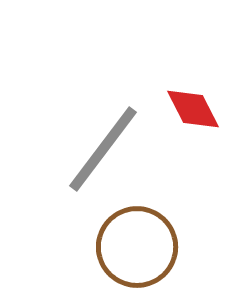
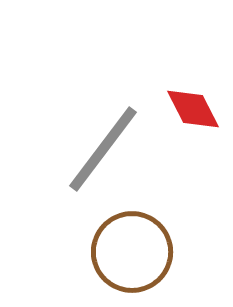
brown circle: moved 5 px left, 5 px down
